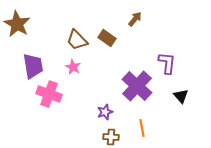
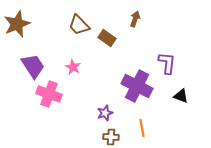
brown arrow: rotated 21 degrees counterclockwise
brown star: rotated 20 degrees clockwise
brown trapezoid: moved 2 px right, 15 px up
purple trapezoid: rotated 24 degrees counterclockwise
purple cross: rotated 16 degrees counterclockwise
black triangle: rotated 28 degrees counterclockwise
purple star: moved 1 px down
